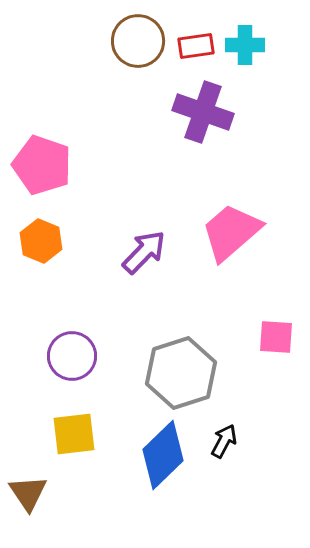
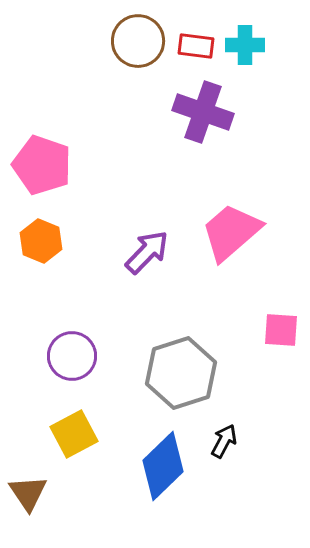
red rectangle: rotated 15 degrees clockwise
purple arrow: moved 3 px right
pink square: moved 5 px right, 7 px up
yellow square: rotated 21 degrees counterclockwise
blue diamond: moved 11 px down
